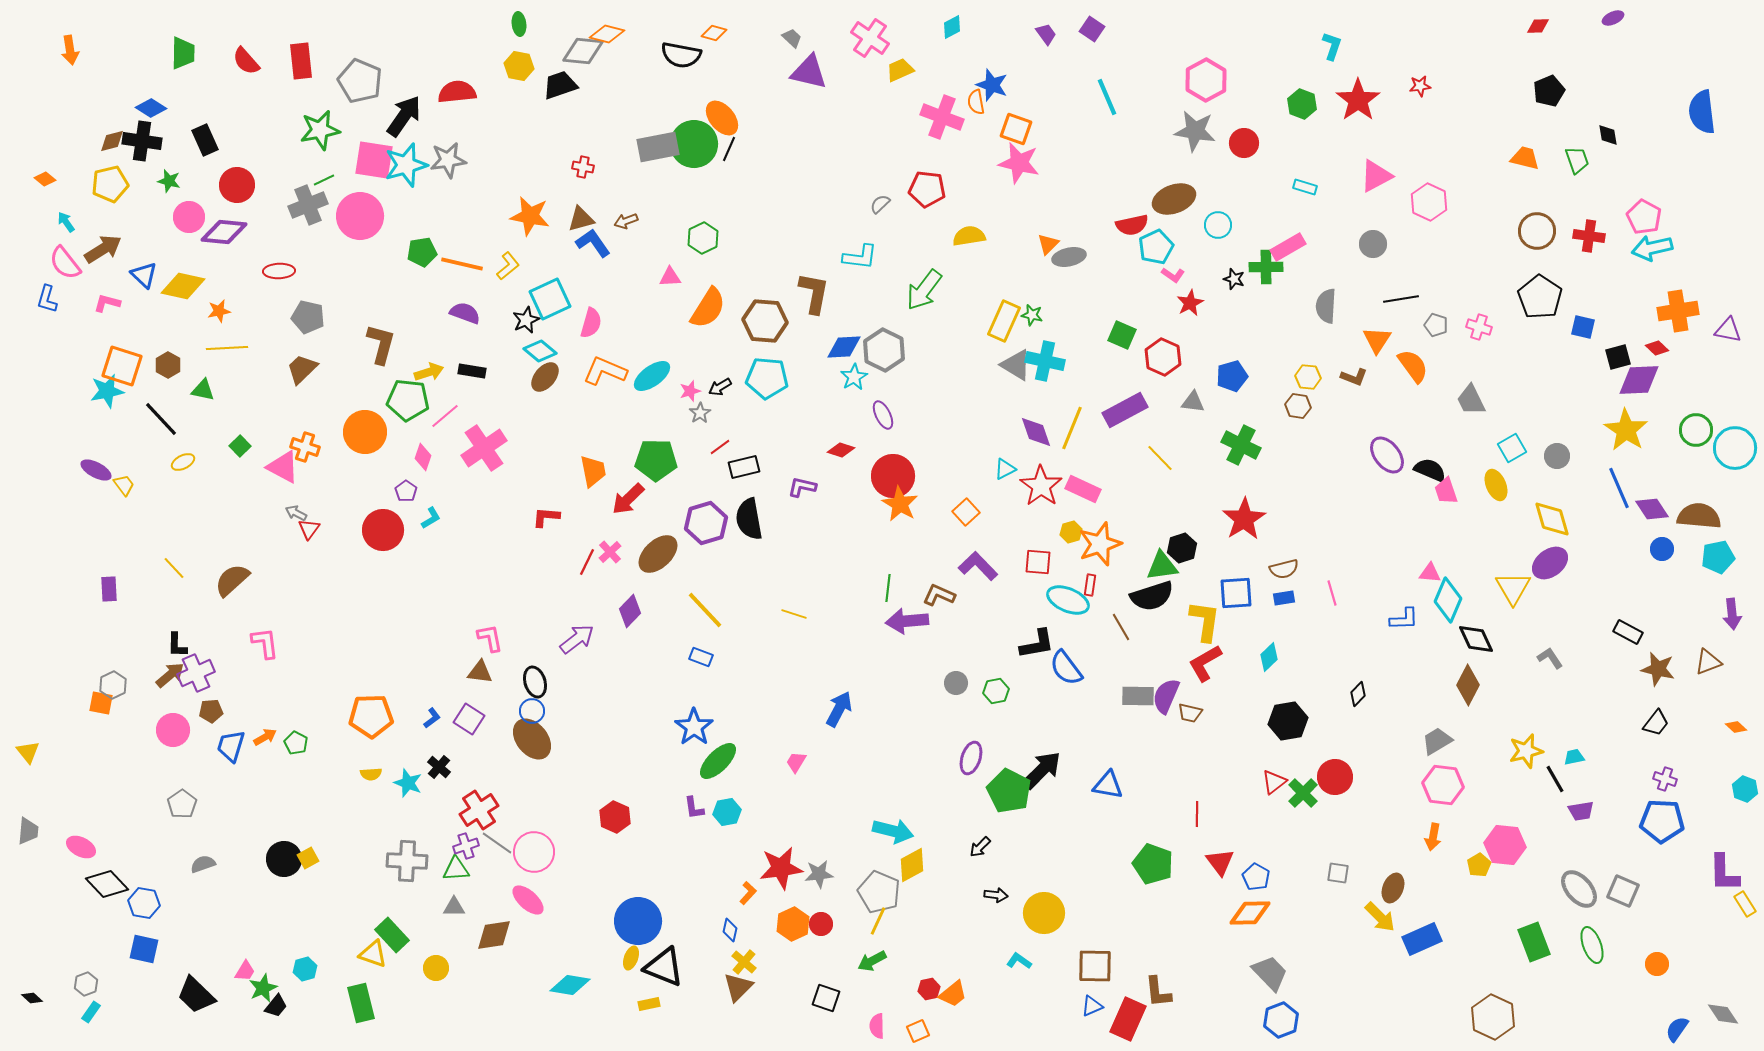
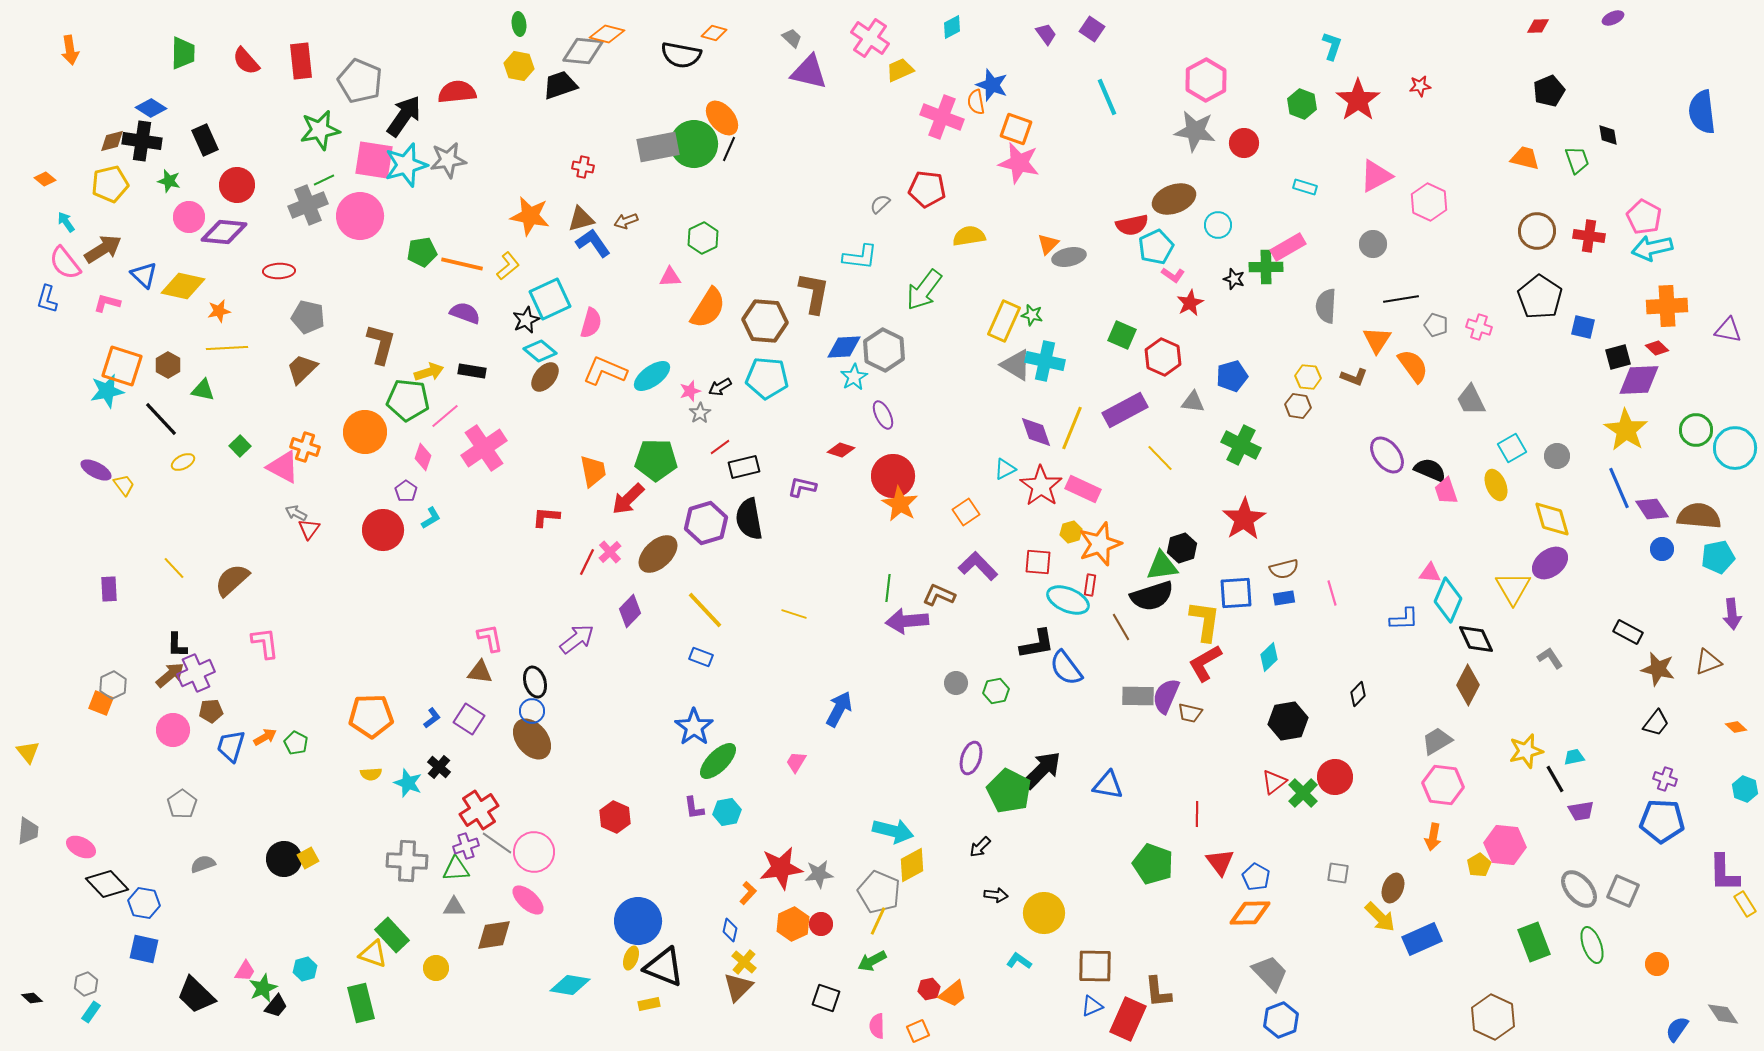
orange cross at (1678, 311): moved 11 px left, 5 px up; rotated 6 degrees clockwise
orange square at (966, 512): rotated 8 degrees clockwise
orange square at (101, 703): rotated 10 degrees clockwise
